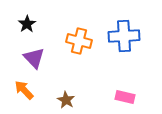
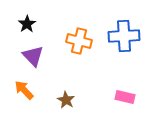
purple triangle: moved 1 px left, 2 px up
